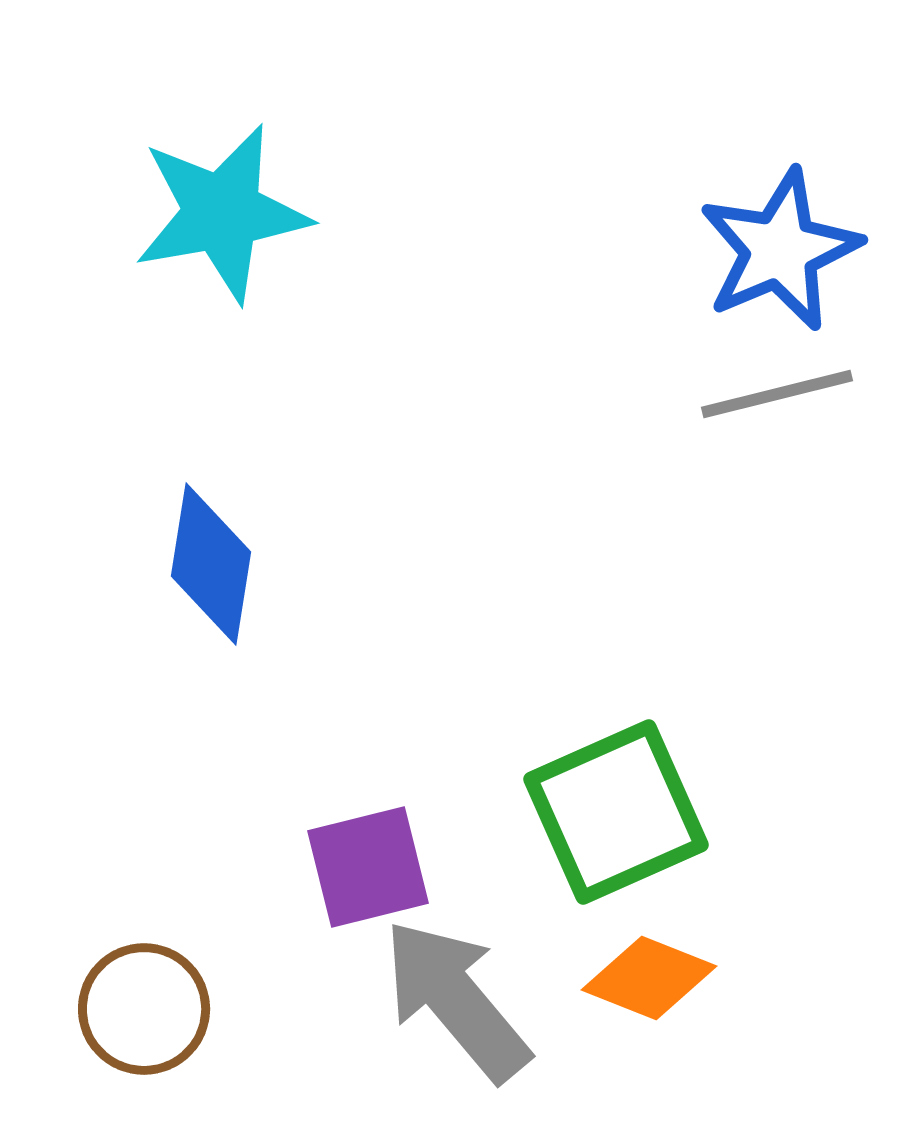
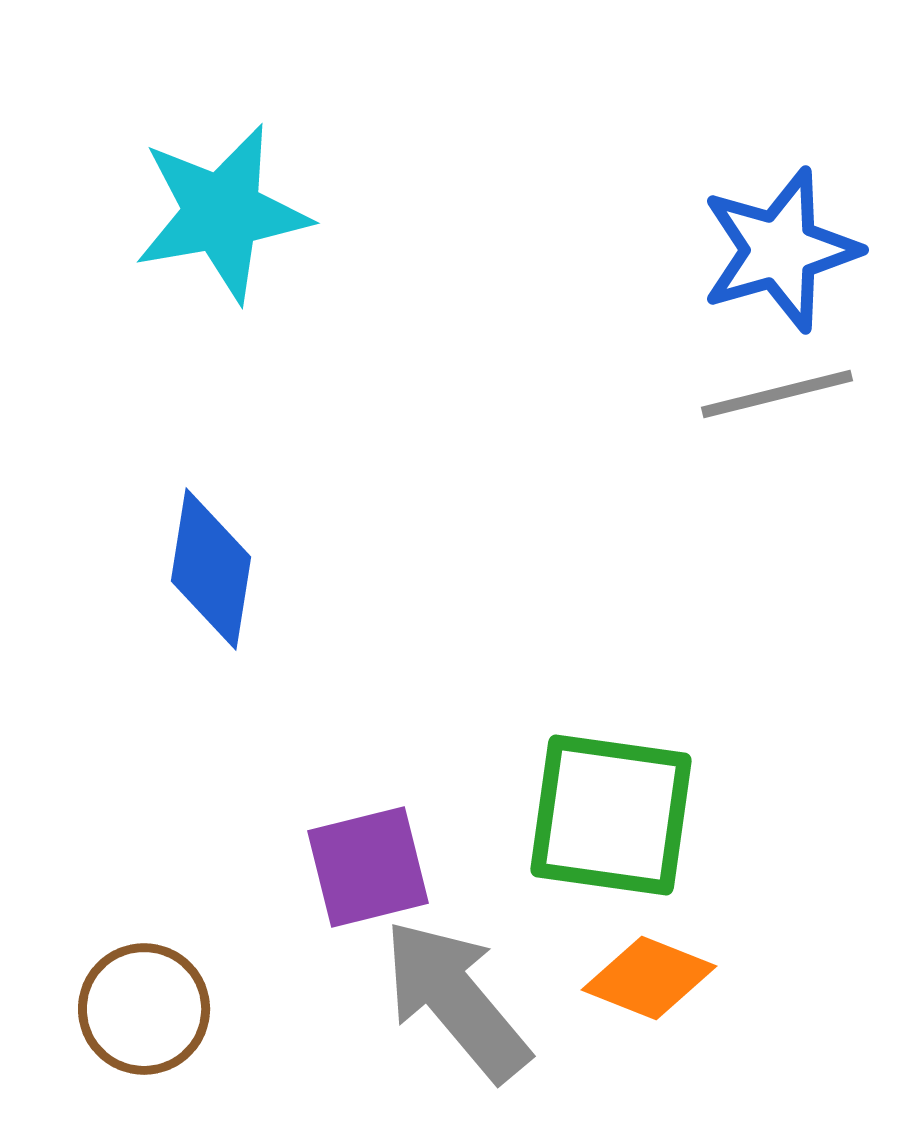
blue star: rotated 7 degrees clockwise
blue diamond: moved 5 px down
green square: moved 5 px left, 3 px down; rotated 32 degrees clockwise
